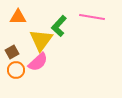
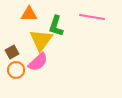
orange triangle: moved 11 px right, 3 px up
green L-shape: moved 3 px left; rotated 25 degrees counterclockwise
